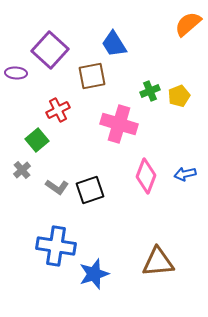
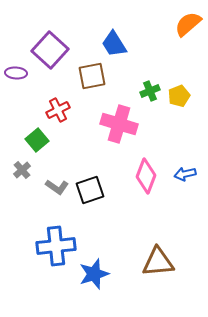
blue cross: rotated 15 degrees counterclockwise
